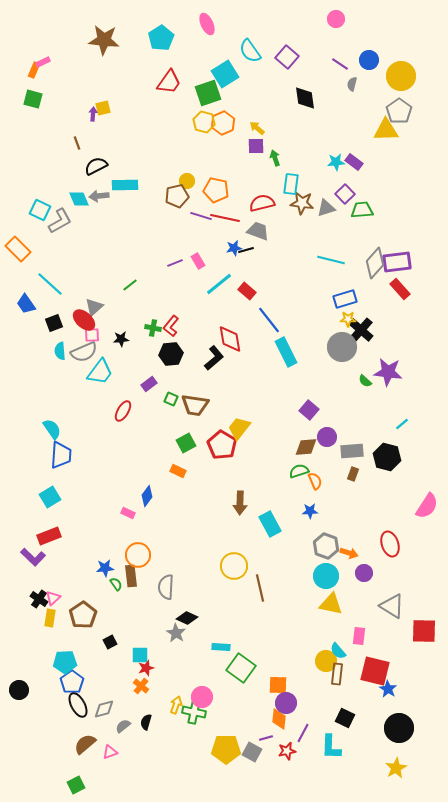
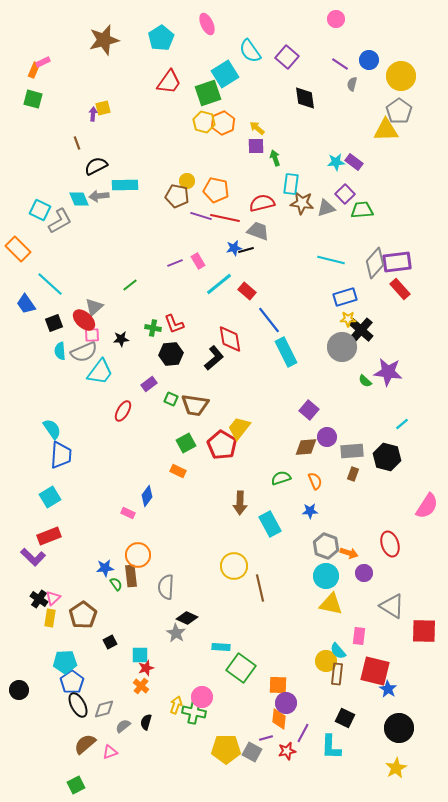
brown star at (104, 40): rotated 20 degrees counterclockwise
brown pentagon at (177, 196): rotated 25 degrees clockwise
blue rectangle at (345, 299): moved 2 px up
red L-shape at (171, 326): moved 3 px right, 2 px up; rotated 60 degrees counterclockwise
green semicircle at (299, 471): moved 18 px left, 7 px down
